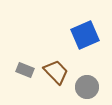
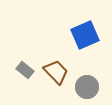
gray rectangle: rotated 18 degrees clockwise
